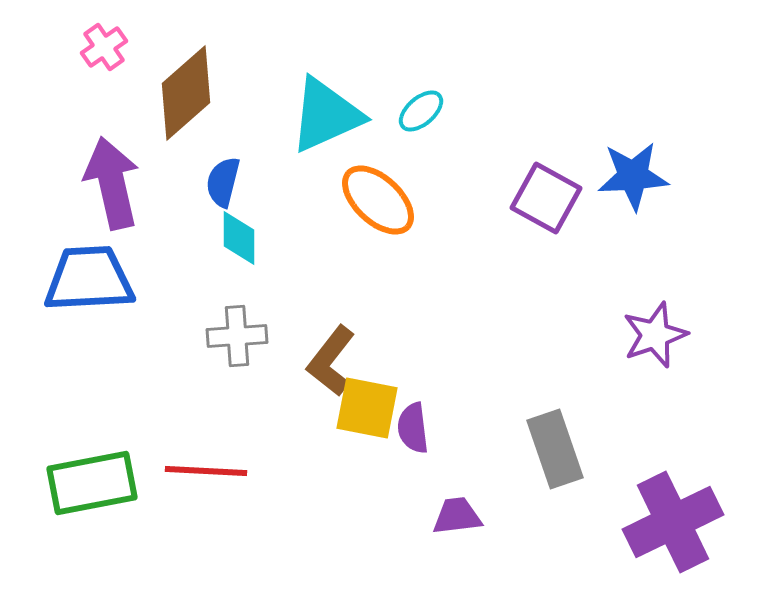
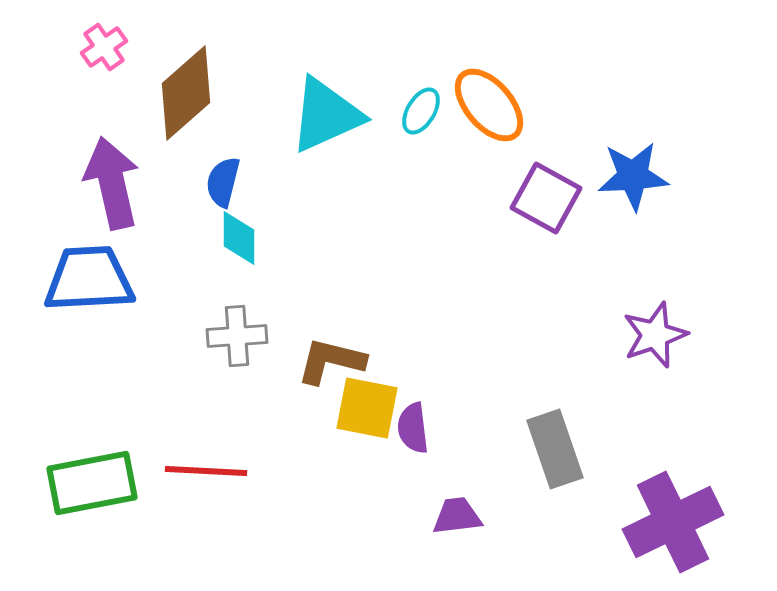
cyan ellipse: rotated 18 degrees counterclockwise
orange ellipse: moved 111 px right, 95 px up; rotated 6 degrees clockwise
brown L-shape: rotated 66 degrees clockwise
